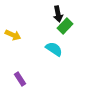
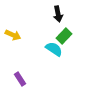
green rectangle: moved 1 px left, 10 px down
